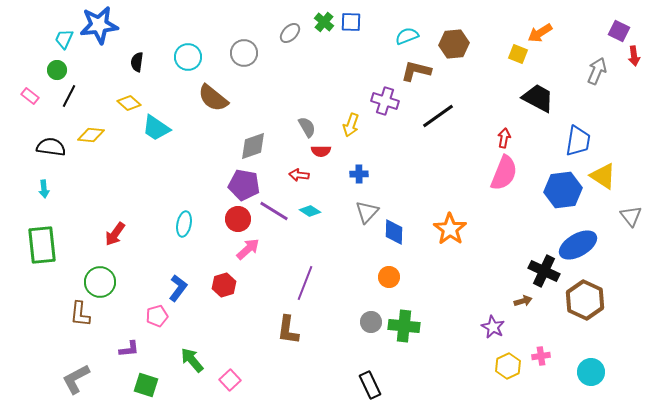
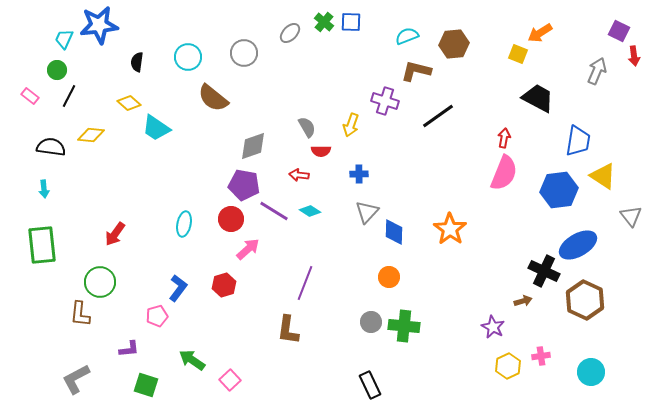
blue hexagon at (563, 190): moved 4 px left
red circle at (238, 219): moved 7 px left
green arrow at (192, 360): rotated 16 degrees counterclockwise
